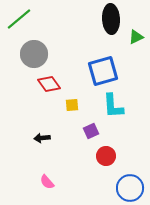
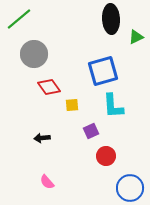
red diamond: moved 3 px down
